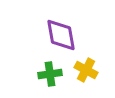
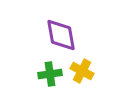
yellow cross: moved 4 px left, 1 px down
